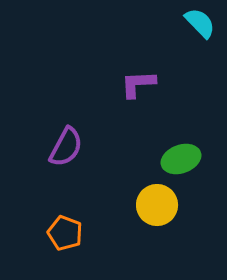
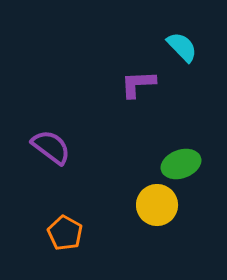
cyan semicircle: moved 18 px left, 24 px down
purple semicircle: moved 15 px left; rotated 81 degrees counterclockwise
green ellipse: moved 5 px down
orange pentagon: rotated 8 degrees clockwise
